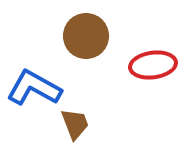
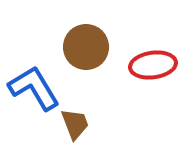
brown circle: moved 11 px down
blue L-shape: rotated 30 degrees clockwise
